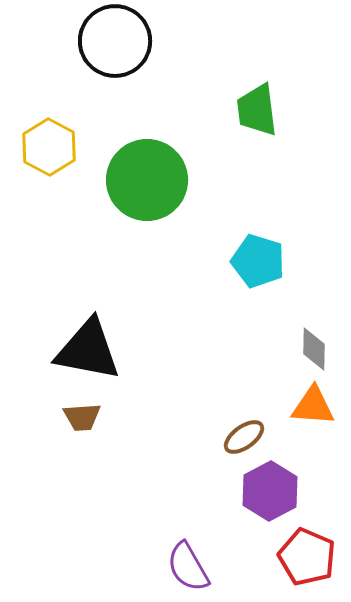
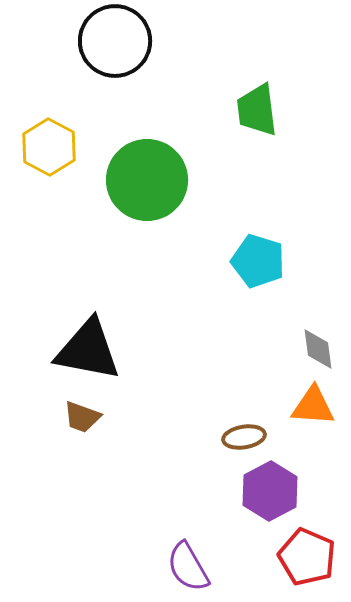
gray diamond: moved 4 px right; rotated 9 degrees counterclockwise
brown trapezoid: rotated 24 degrees clockwise
brown ellipse: rotated 27 degrees clockwise
